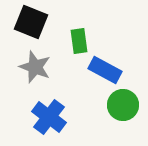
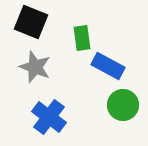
green rectangle: moved 3 px right, 3 px up
blue rectangle: moved 3 px right, 4 px up
